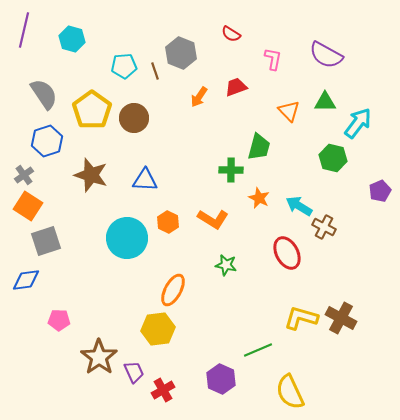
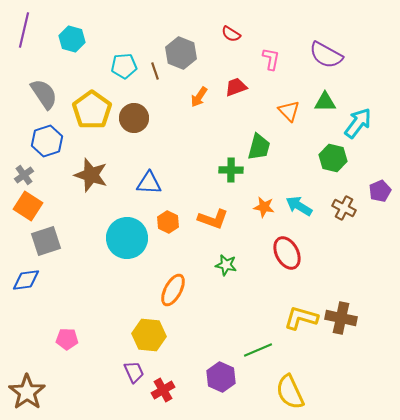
pink L-shape at (273, 59): moved 2 px left
blue triangle at (145, 180): moved 4 px right, 3 px down
orange star at (259, 198): moved 5 px right, 9 px down; rotated 15 degrees counterclockwise
orange L-shape at (213, 219): rotated 12 degrees counterclockwise
brown cross at (324, 227): moved 20 px right, 19 px up
brown cross at (341, 318): rotated 16 degrees counterclockwise
pink pentagon at (59, 320): moved 8 px right, 19 px down
yellow hexagon at (158, 329): moved 9 px left, 6 px down; rotated 12 degrees clockwise
brown star at (99, 357): moved 72 px left, 35 px down
purple hexagon at (221, 379): moved 2 px up
